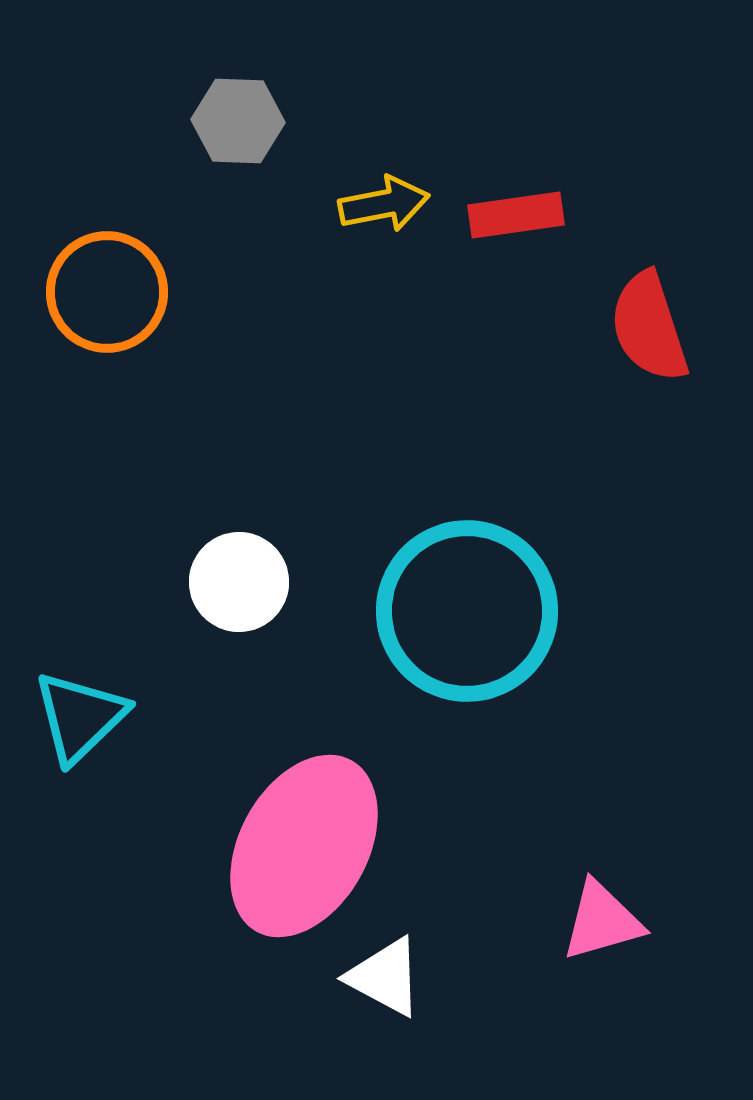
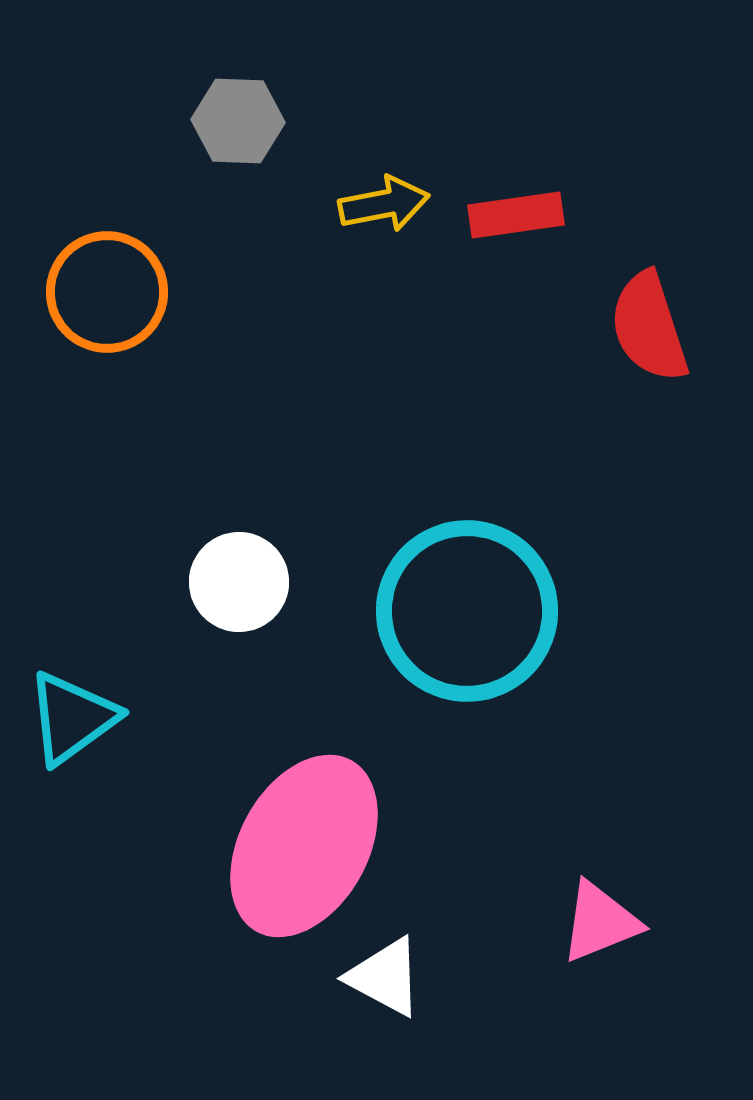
cyan triangle: moved 8 px left, 1 px down; rotated 8 degrees clockwise
pink triangle: moved 2 px left, 1 px down; rotated 6 degrees counterclockwise
